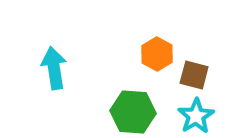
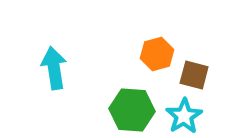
orange hexagon: rotated 16 degrees clockwise
green hexagon: moved 1 px left, 2 px up
cyan star: moved 12 px left
